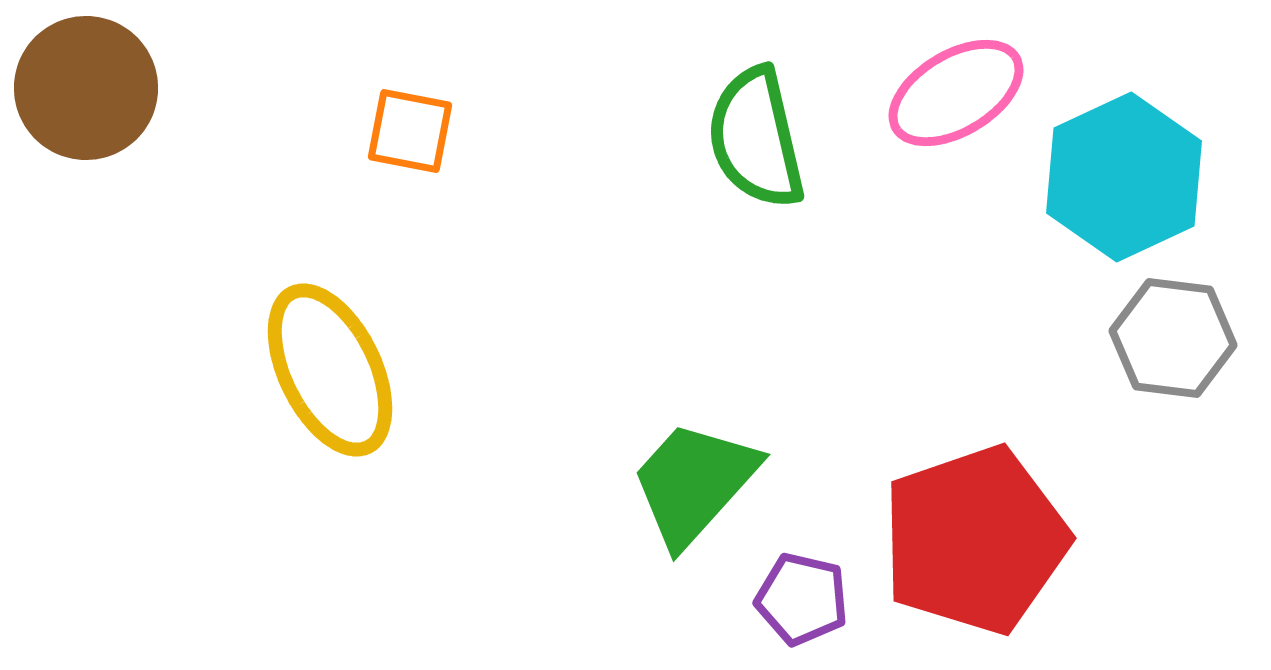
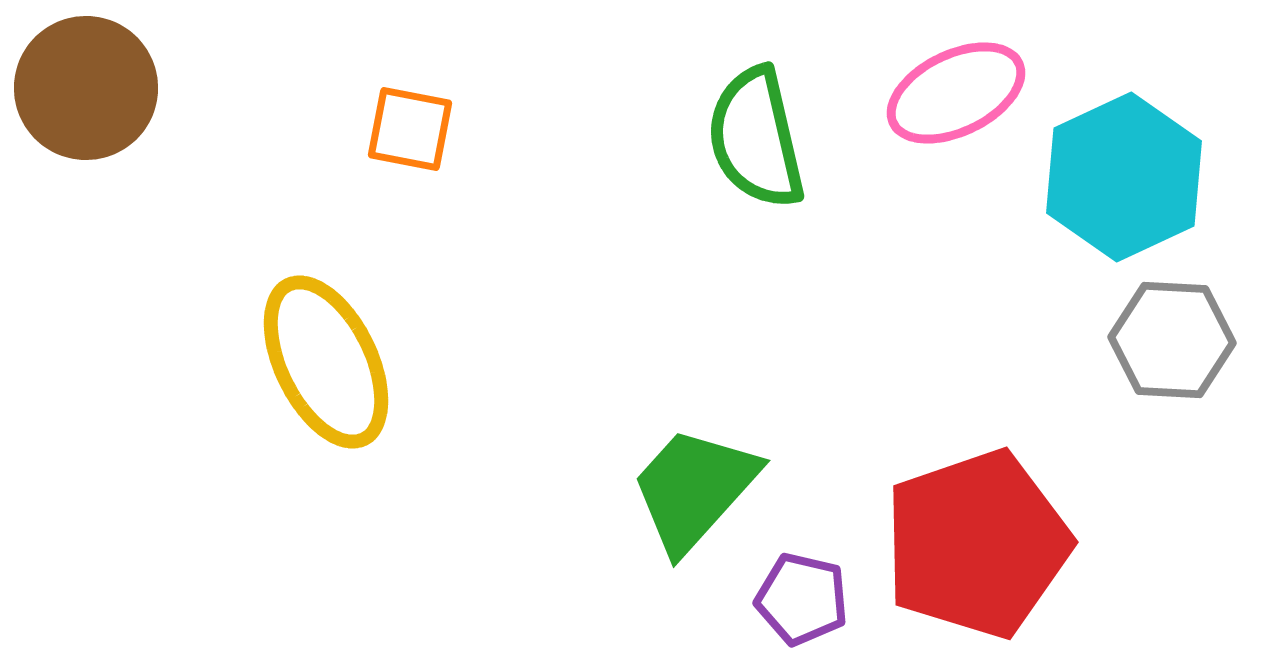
pink ellipse: rotated 5 degrees clockwise
orange square: moved 2 px up
gray hexagon: moved 1 px left, 2 px down; rotated 4 degrees counterclockwise
yellow ellipse: moved 4 px left, 8 px up
green trapezoid: moved 6 px down
red pentagon: moved 2 px right, 4 px down
